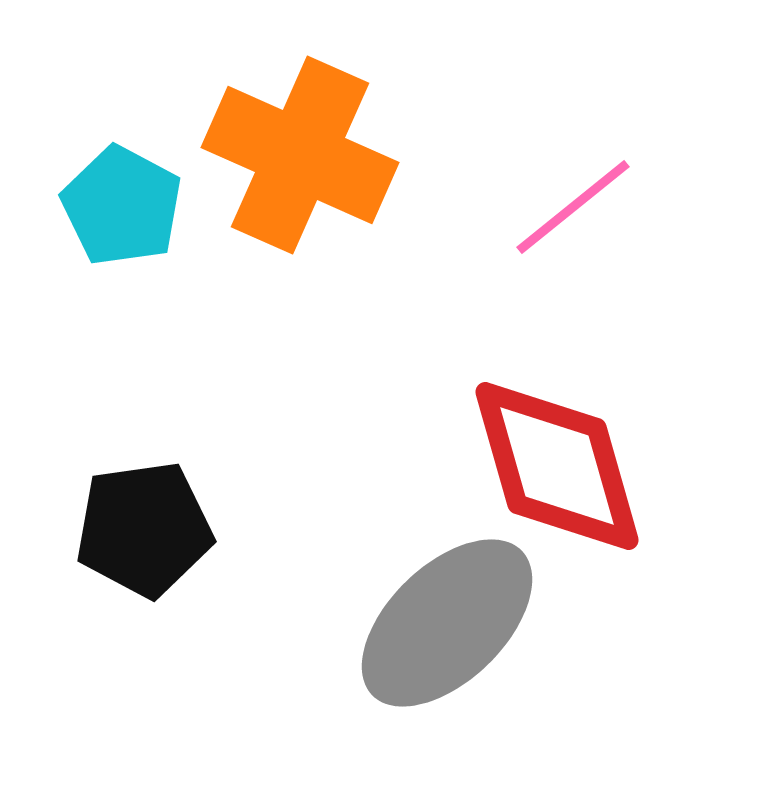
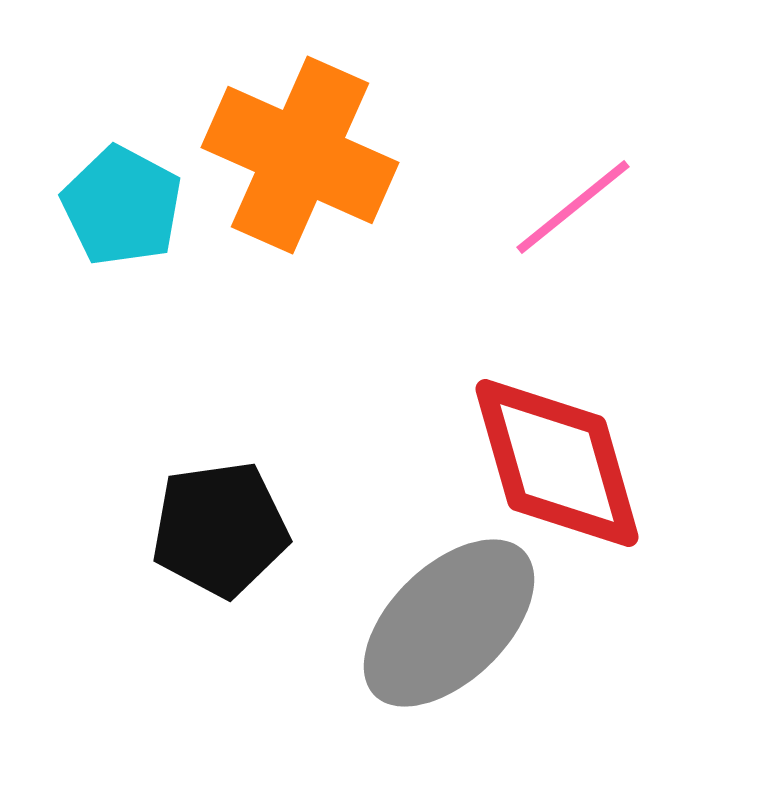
red diamond: moved 3 px up
black pentagon: moved 76 px right
gray ellipse: moved 2 px right
